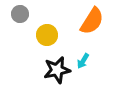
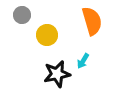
gray circle: moved 2 px right, 1 px down
orange semicircle: rotated 48 degrees counterclockwise
black star: moved 4 px down
